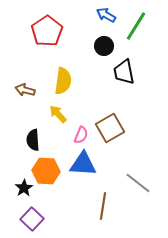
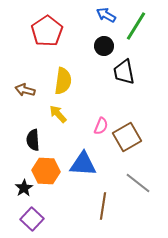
brown square: moved 17 px right, 9 px down
pink semicircle: moved 20 px right, 9 px up
